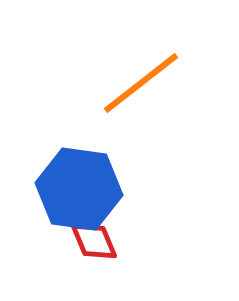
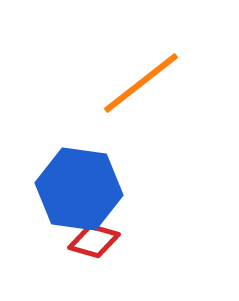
red diamond: rotated 51 degrees counterclockwise
